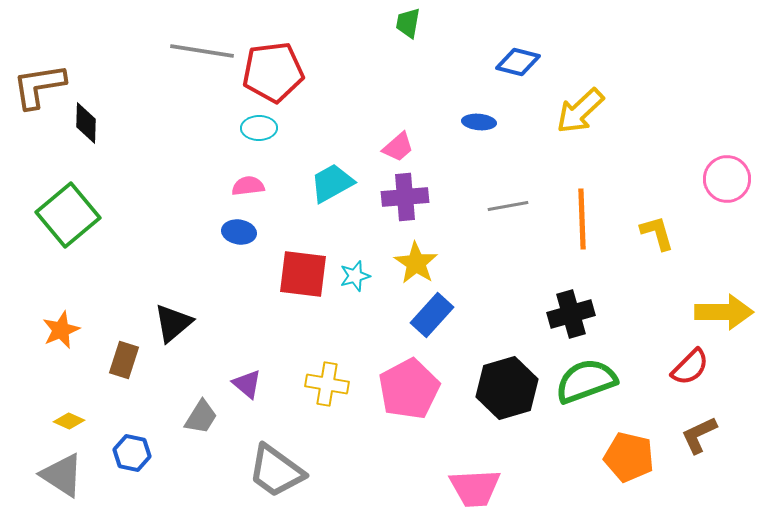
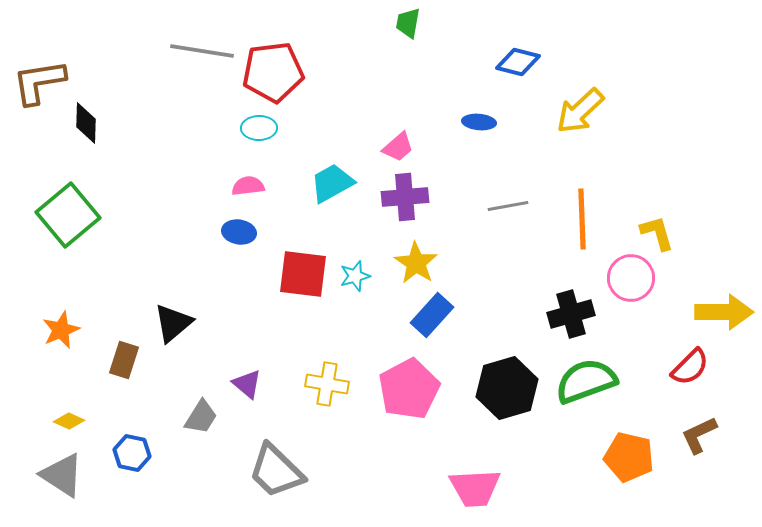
brown L-shape at (39, 86): moved 4 px up
pink circle at (727, 179): moved 96 px left, 99 px down
gray trapezoid at (276, 471): rotated 8 degrees clockwise
